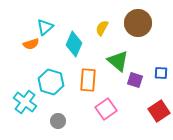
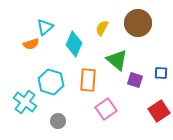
green triangle: moved 1 px left, 1 px up
